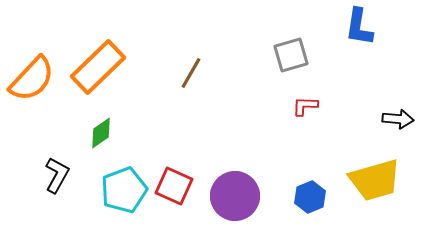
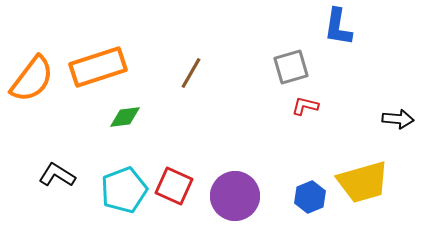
blue L-shape: moved 21 px left
gray square: moved 12 px down
orange rectangle: rotated 26 degrees clockwise
orange semicircle: rotated 6 degrees counterclockwise
red L-shape: rotated 12 degrees clockwise
green diamond: moved 24 px right, 16 px up; rotated 28 degrees clockwise
black L-shape: rotated 87 degrees counterclockwise
yellow trapezoid: moved 12 px left, 2 px down
